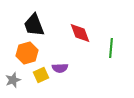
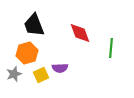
gray star: moved 1 px right, 6 px up
